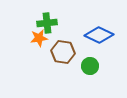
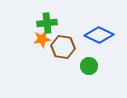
orange star: moved 3 px right, 1 px down
brown hexagon: moved 5 px up
green circle: moved 1 px left
